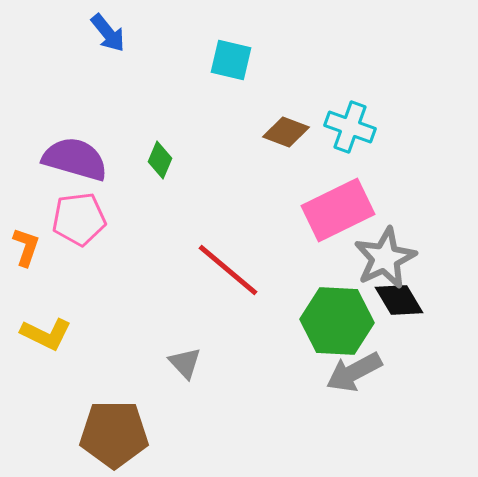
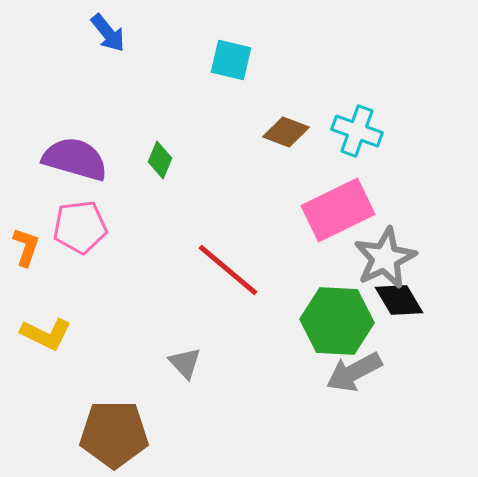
cyan cross: moved 7 px right, 4 px down
pink pentagon: moved 1 px right, 8 px down
